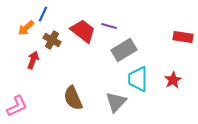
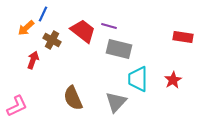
gray rectangle: moved 5 px left, 1 px up; rotated 45 degrees clockwise
